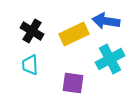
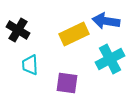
black cross: moved 14 px left, 1 px up
purple square: moved 6 px left
